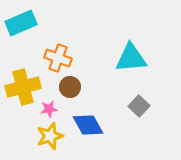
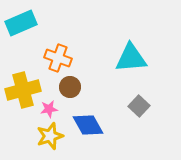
yellow cross: moved 3 px down
